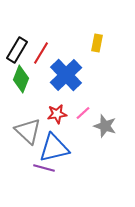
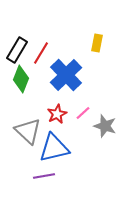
red star: rotated 18 degrees counterclockwise
purple line: moved 8 px down; rotated 25 degrees counterclockwise
